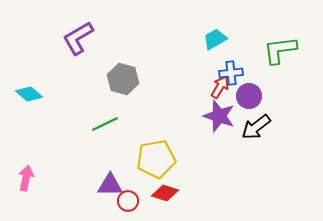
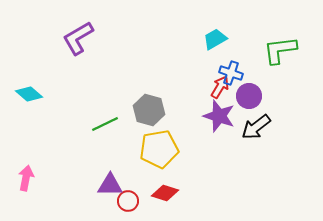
blue cross: rotated 25 degrees clockwise
gray hexagon: moved 26 px right, 31 px down
yellow pentagon: moved 3 px right, 10 px up
